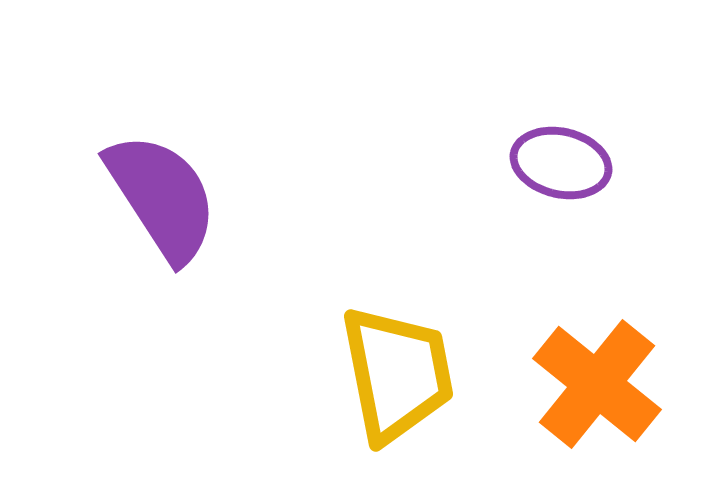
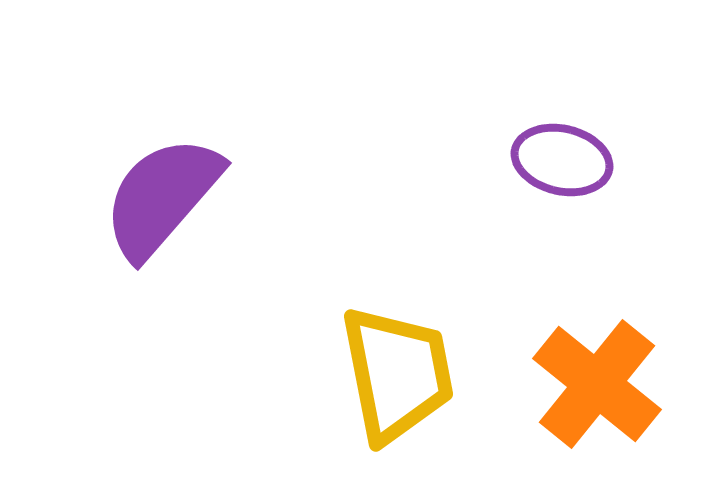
purple ellipse: moved 1 px right, 3 px up
purple semicircle: rotated 106 degrees counterclockwise
